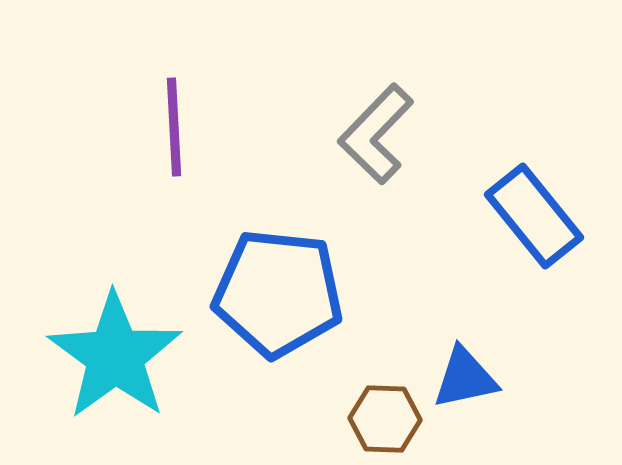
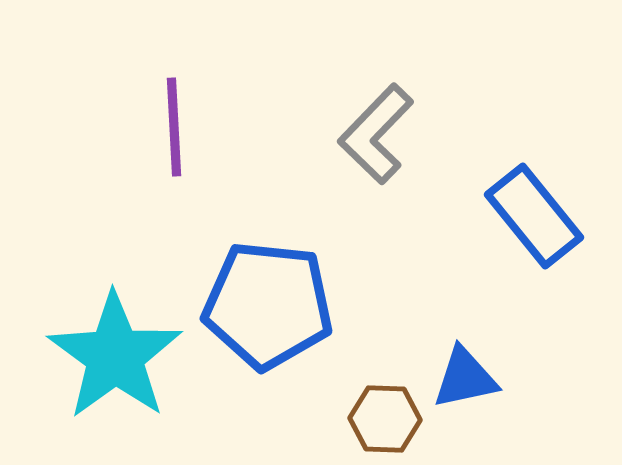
blue pentagon: moved 10 px left, 12 px down
